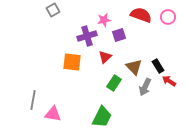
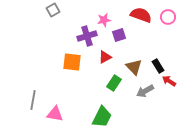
red triangle: rotated 16 degrees clockwise
gray arrow: moved 4 px down; rotated 36 degrees clockwise
pink triangle: moved 2 px right
